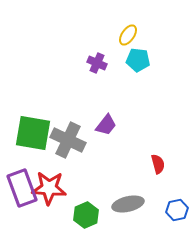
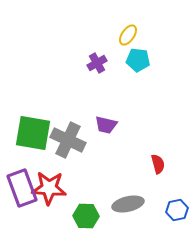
purple cross: rotated 36 degrees clockwise
purple trapezoid: rotated 65 degrees clockwise
green hexagon: moved 1 px down; rotated 25 degrees clockwise
